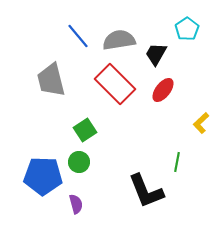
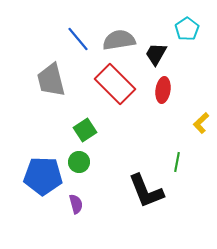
blue line: moved 3 px down
red ellipse: rotated 30 degrees counterclockwise
